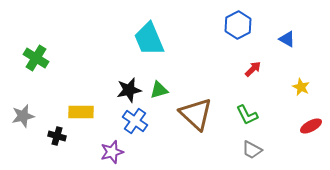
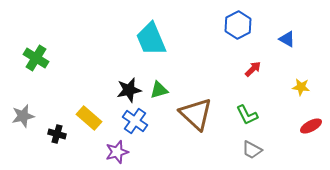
cyan trapezoid: moved 2 px right
yellow star: rotated 18 degrees counterclockwise
yellow rectangle: moved 8 px right, 6 px down; rotated 40 degrees clockwise
black cross: moved 2 px up
purple star: moved 5 px right
